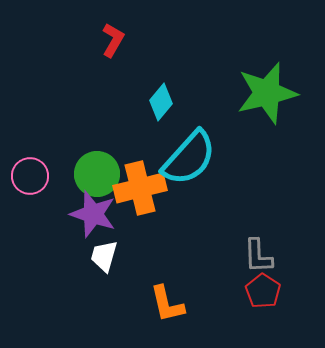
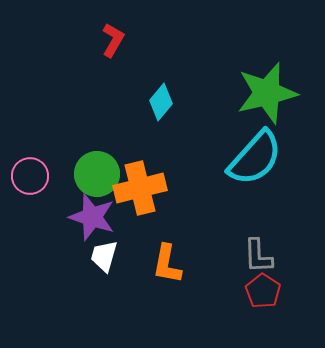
cyan semicircle: moved 66 px right
purple star: moved 1 px left, 3 px down
orange L-shape: moved 40 px up; rotated 24 degrees clockwise
